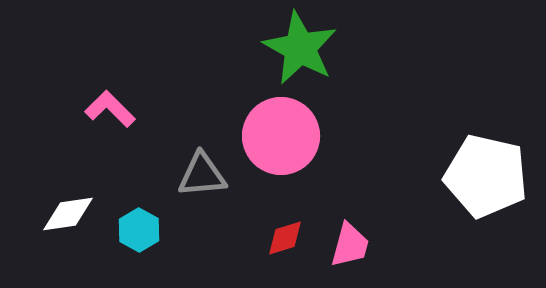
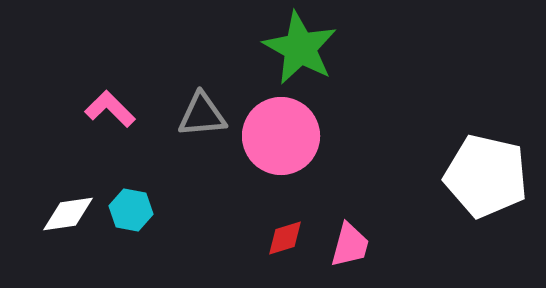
gray triangle: moved 60 px up
cyan hexagon: moved 8 px left, 20 px up; rotated 18 degrees counterclockwise
